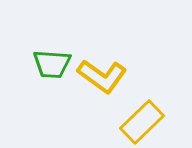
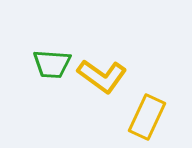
yellow rectangle: moved 5 px right, 5 px up; rotated 21 degrees counterclockwise
